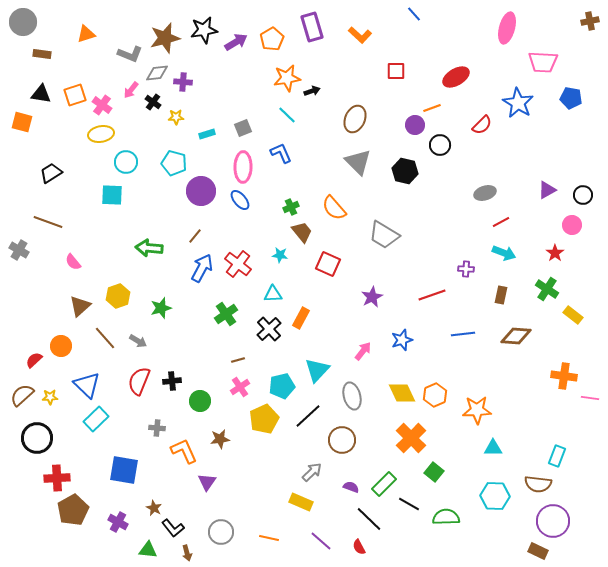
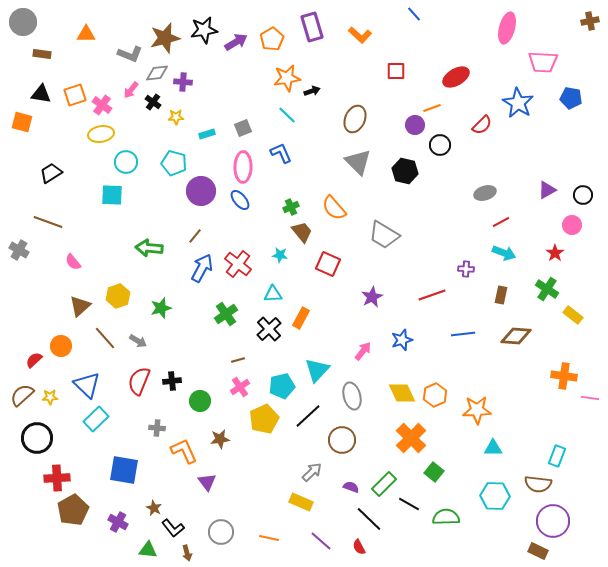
orange triangle at (86, 34): rotated 18 degrees clockwise
purple triangle at (207, 482): rotated 12 degrees counterclockwise
